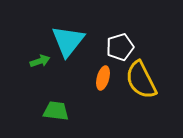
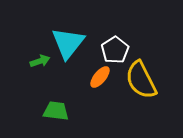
cyan triangle: moved 2 px down
white pentagon: moved 5 px left, 3 px down; rotated 16 degrees counterclockwise
orange ellipse: moved 3 px left, 1 px up; rotated 25 degrees clockwise
